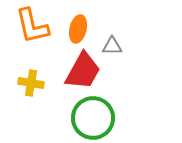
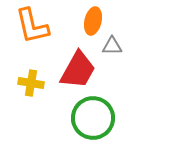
orange ellipse: moved 15 px right, 8 px up
red trapezoid: moved 5 px left, 1 px up
